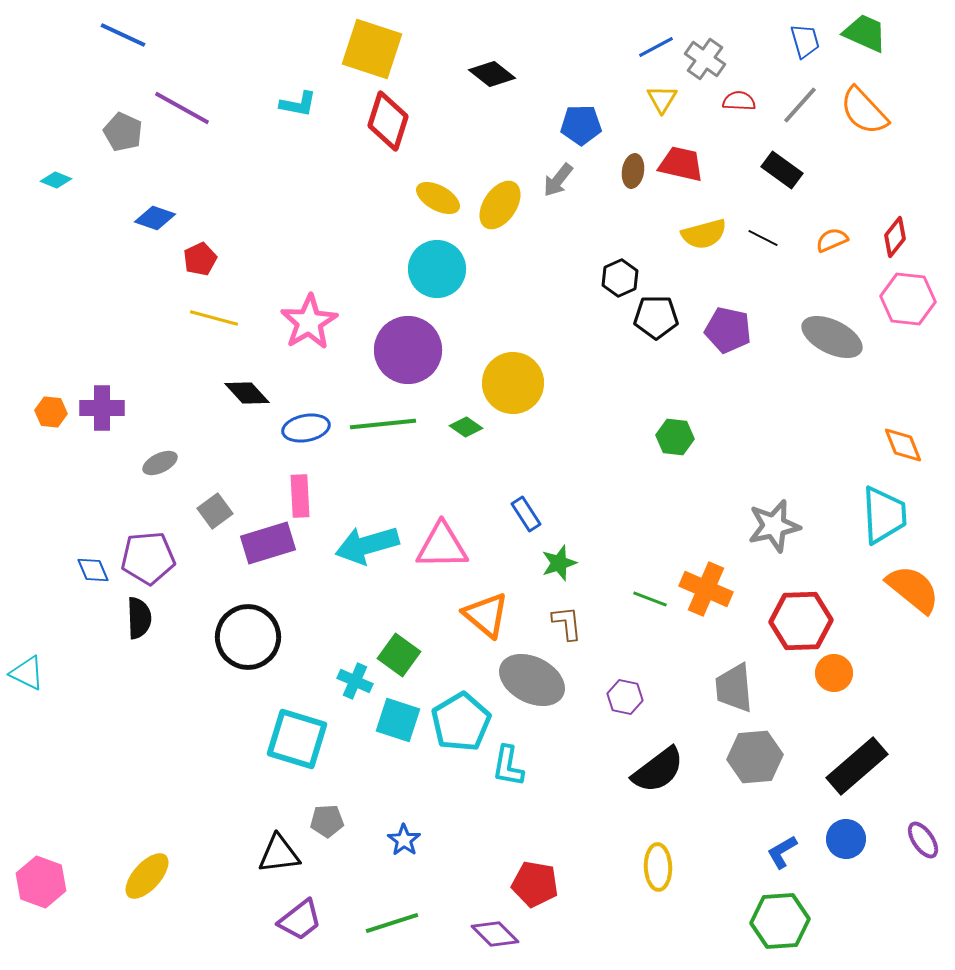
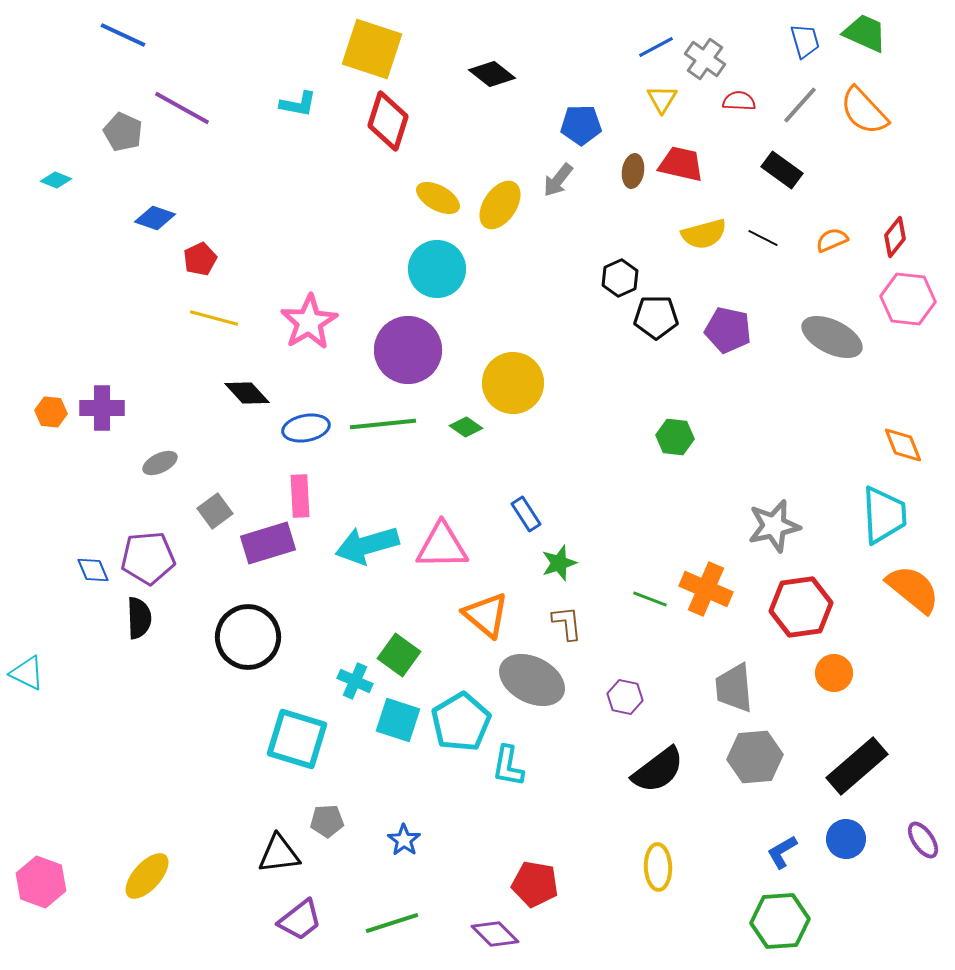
red hexagon at (801, 621): moved 14 px up; rotated 6 degrees counterclockwise
